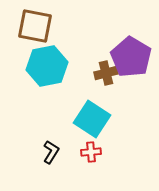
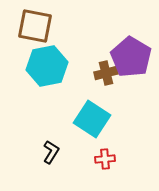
red cross: moved 14 px right, 7 px down
